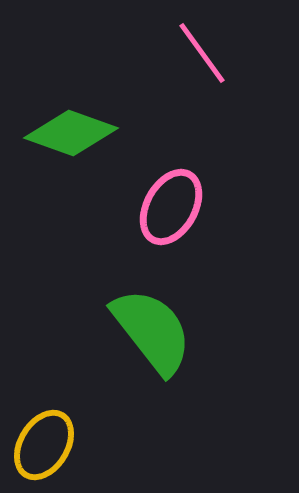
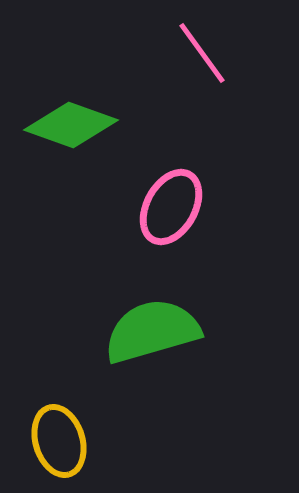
green diamond: moved 8 px up
green semicircle: rotated 68 degrees counterclockwise
yellow ellipse: moved 15 px right, 4 px up; rotated 48 degrees counterclockwise
